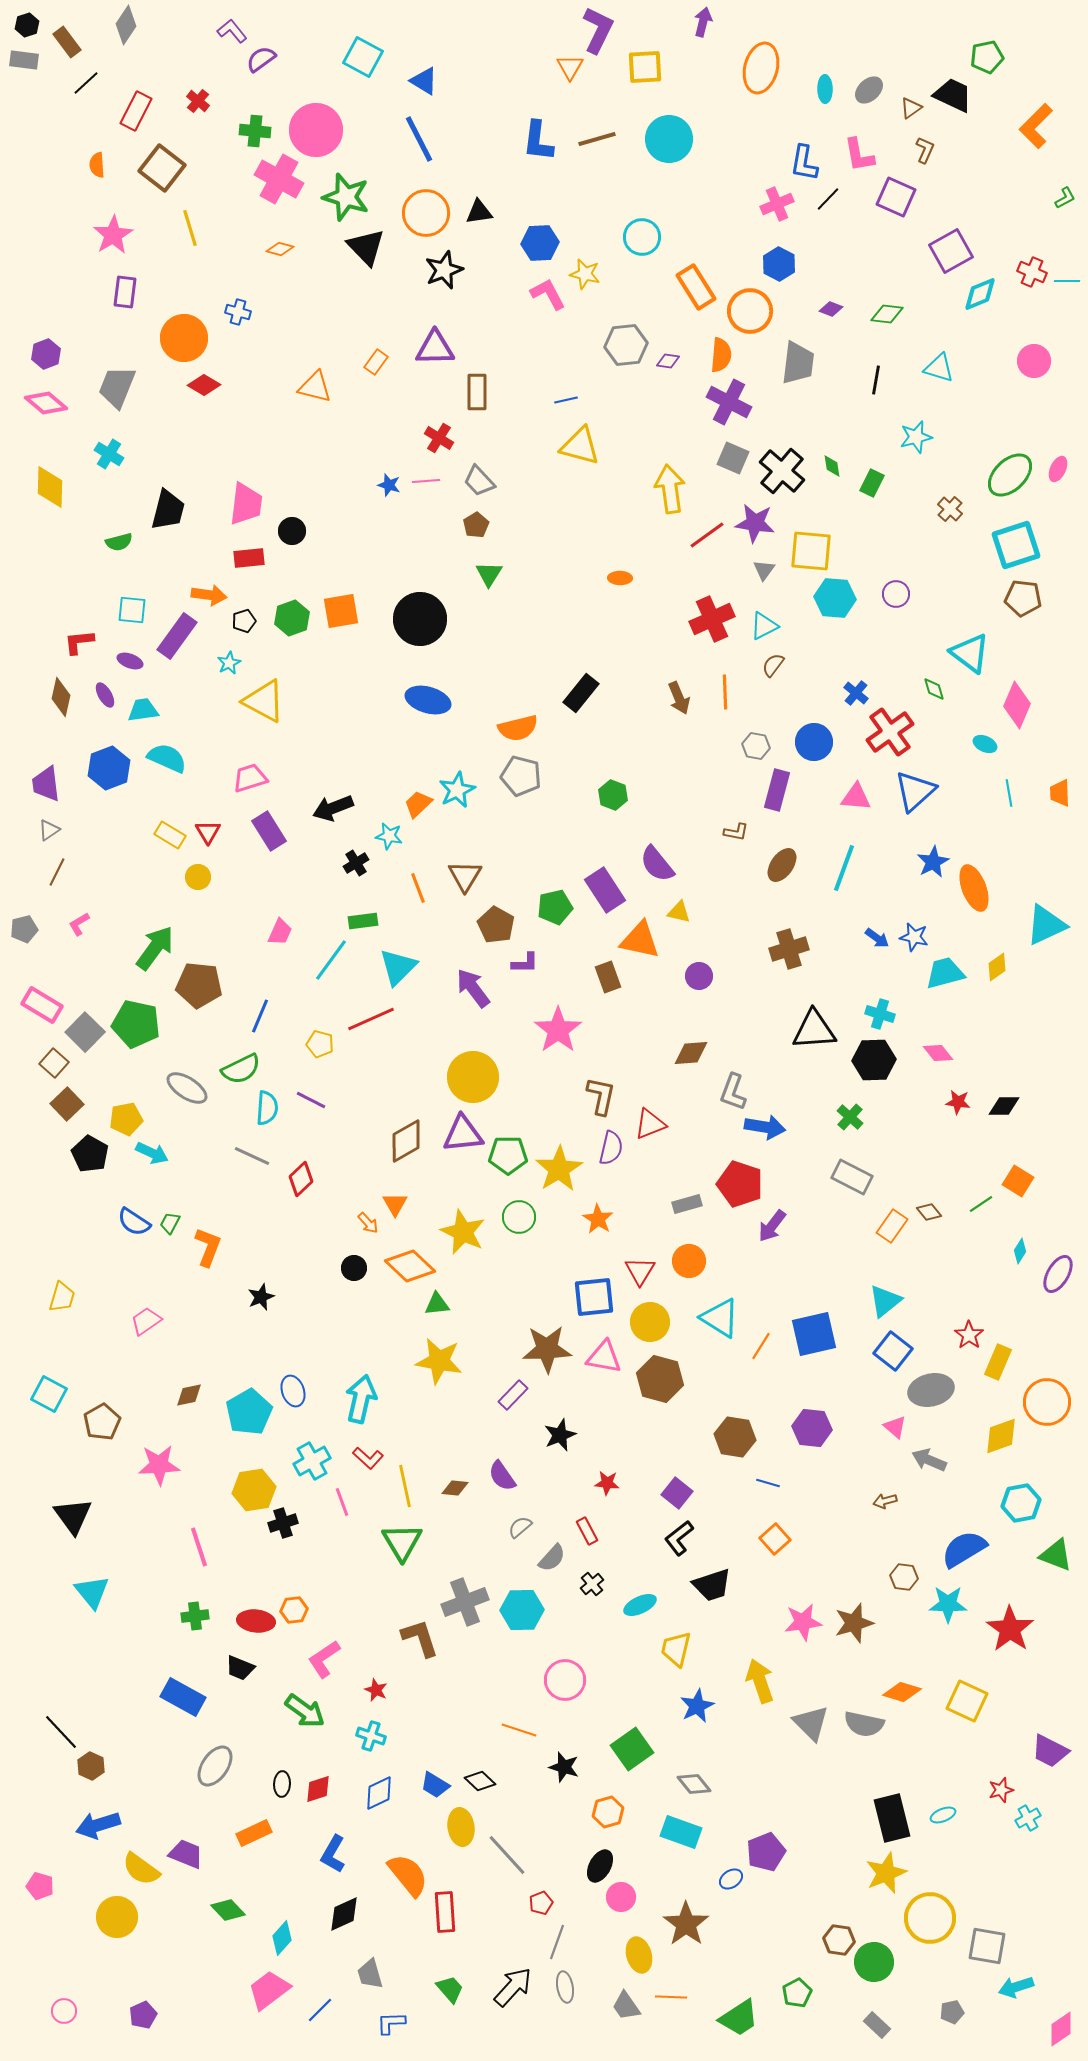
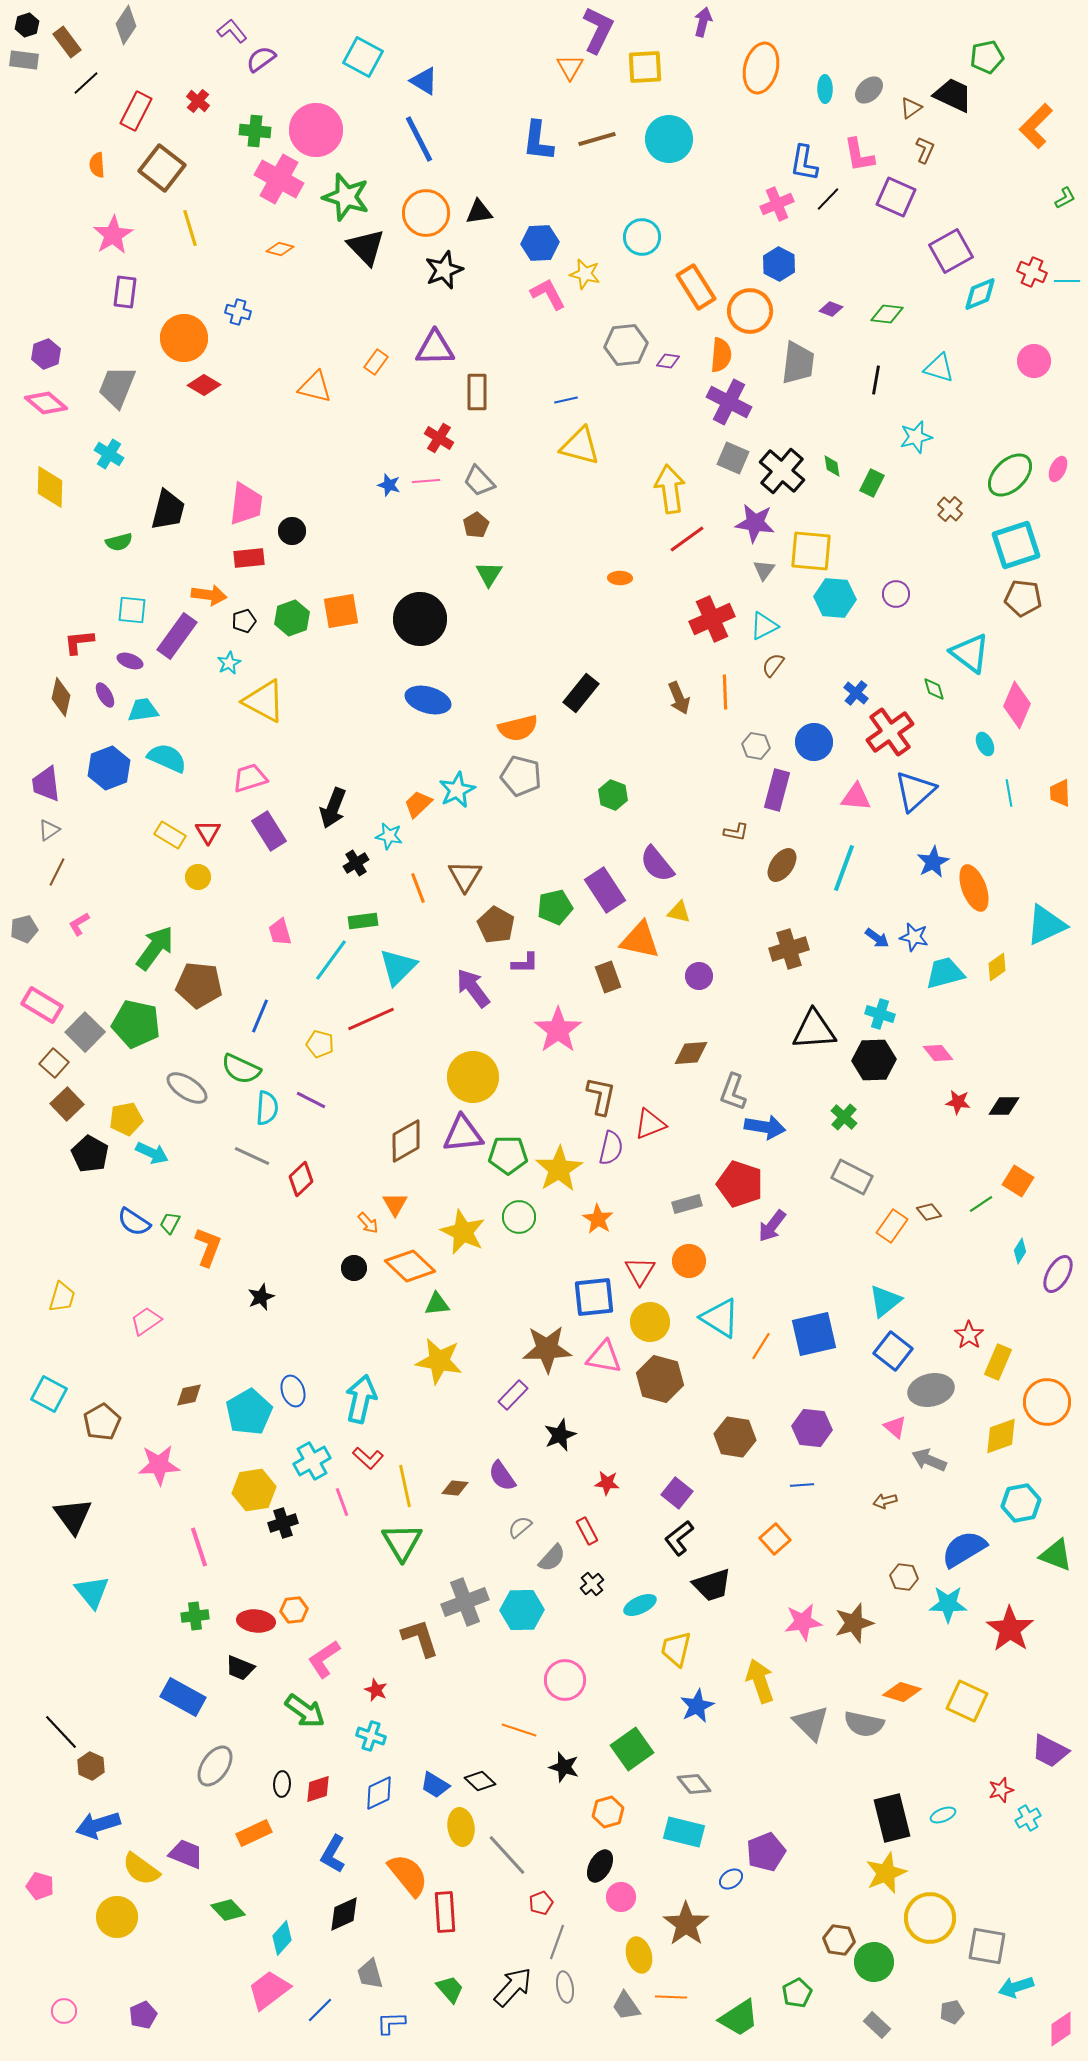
red line at (707, 535): moved 20 px left, 4 px down
cyan ellipse at (985, 744): rotated 40 degrees clockwise
black arrow at (333, 808): rotated 48 degrees counterclockwise
pink trapezoid at (280, 932): rotated 140 degrees clockwise
green semicircle at (241, 1069): rotated 51 degrees clockwise
green cross at (850, 1117): moved 6 px left
blue line at (768, 1483): moved 34 px right, 2 px down; rotated 20 degrees counterclockwise
cyan rectangle at (681, 1832): moved 3 px right; rotated 6 degrees counterclockwise
